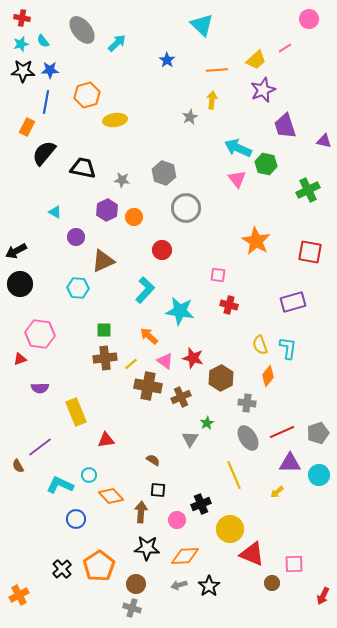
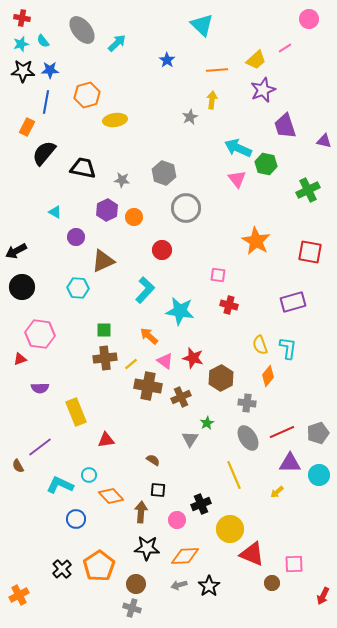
black circle at (20, 284): moved 2 px right, 3 px down
